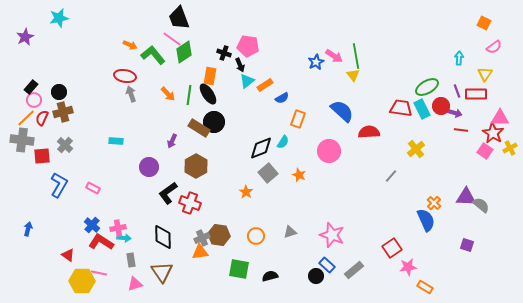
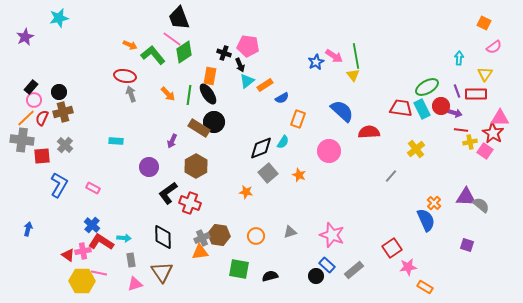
yellow cross at (510, 148): moved 40 px left, 6 px up; rotated 16 degrees clockwise
orange star at (246, 192): rotated 24 degrees counterclockwise
pink cross at (118, 228): moved 35 px left, 23 px down
